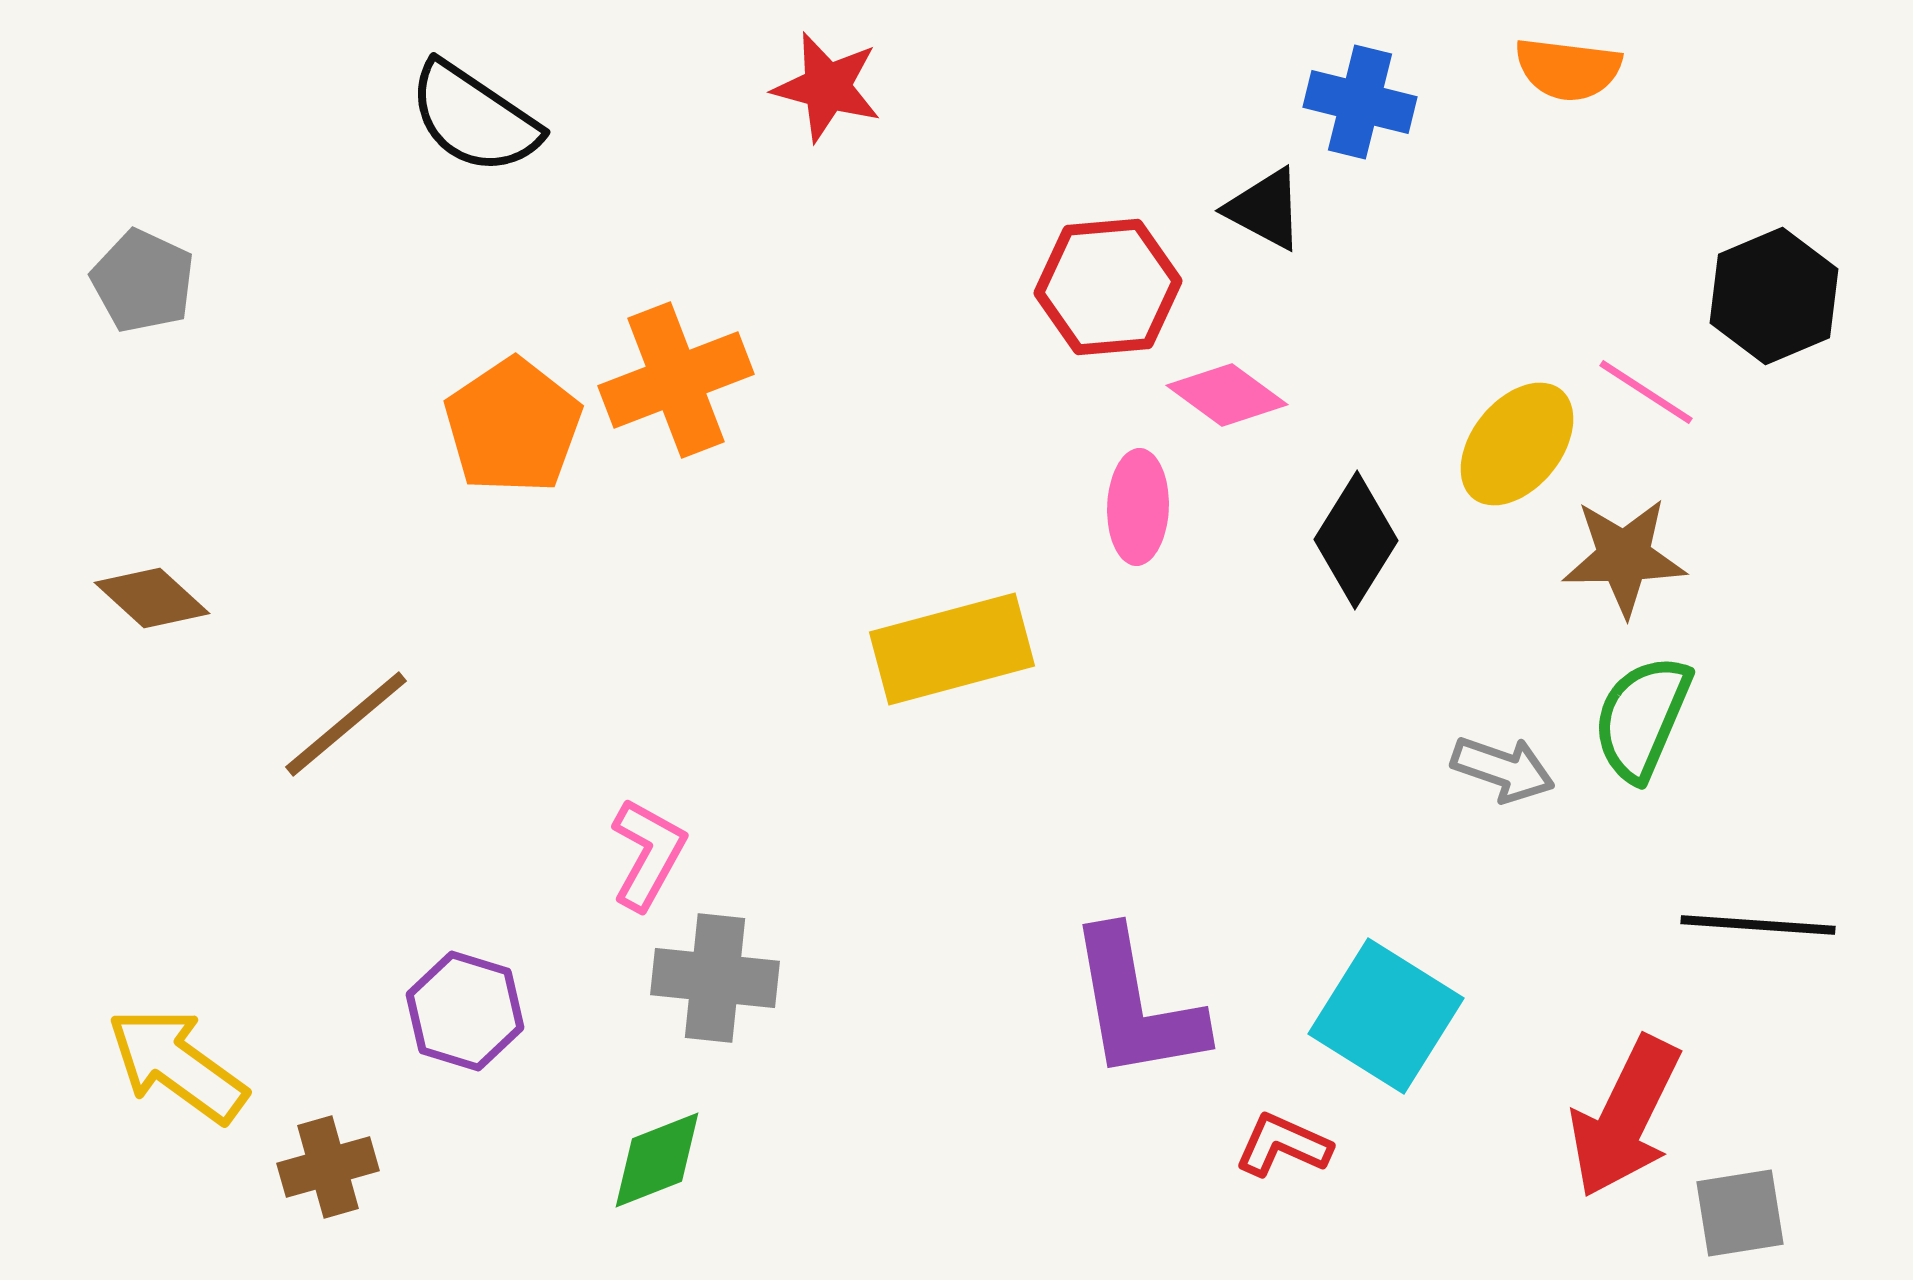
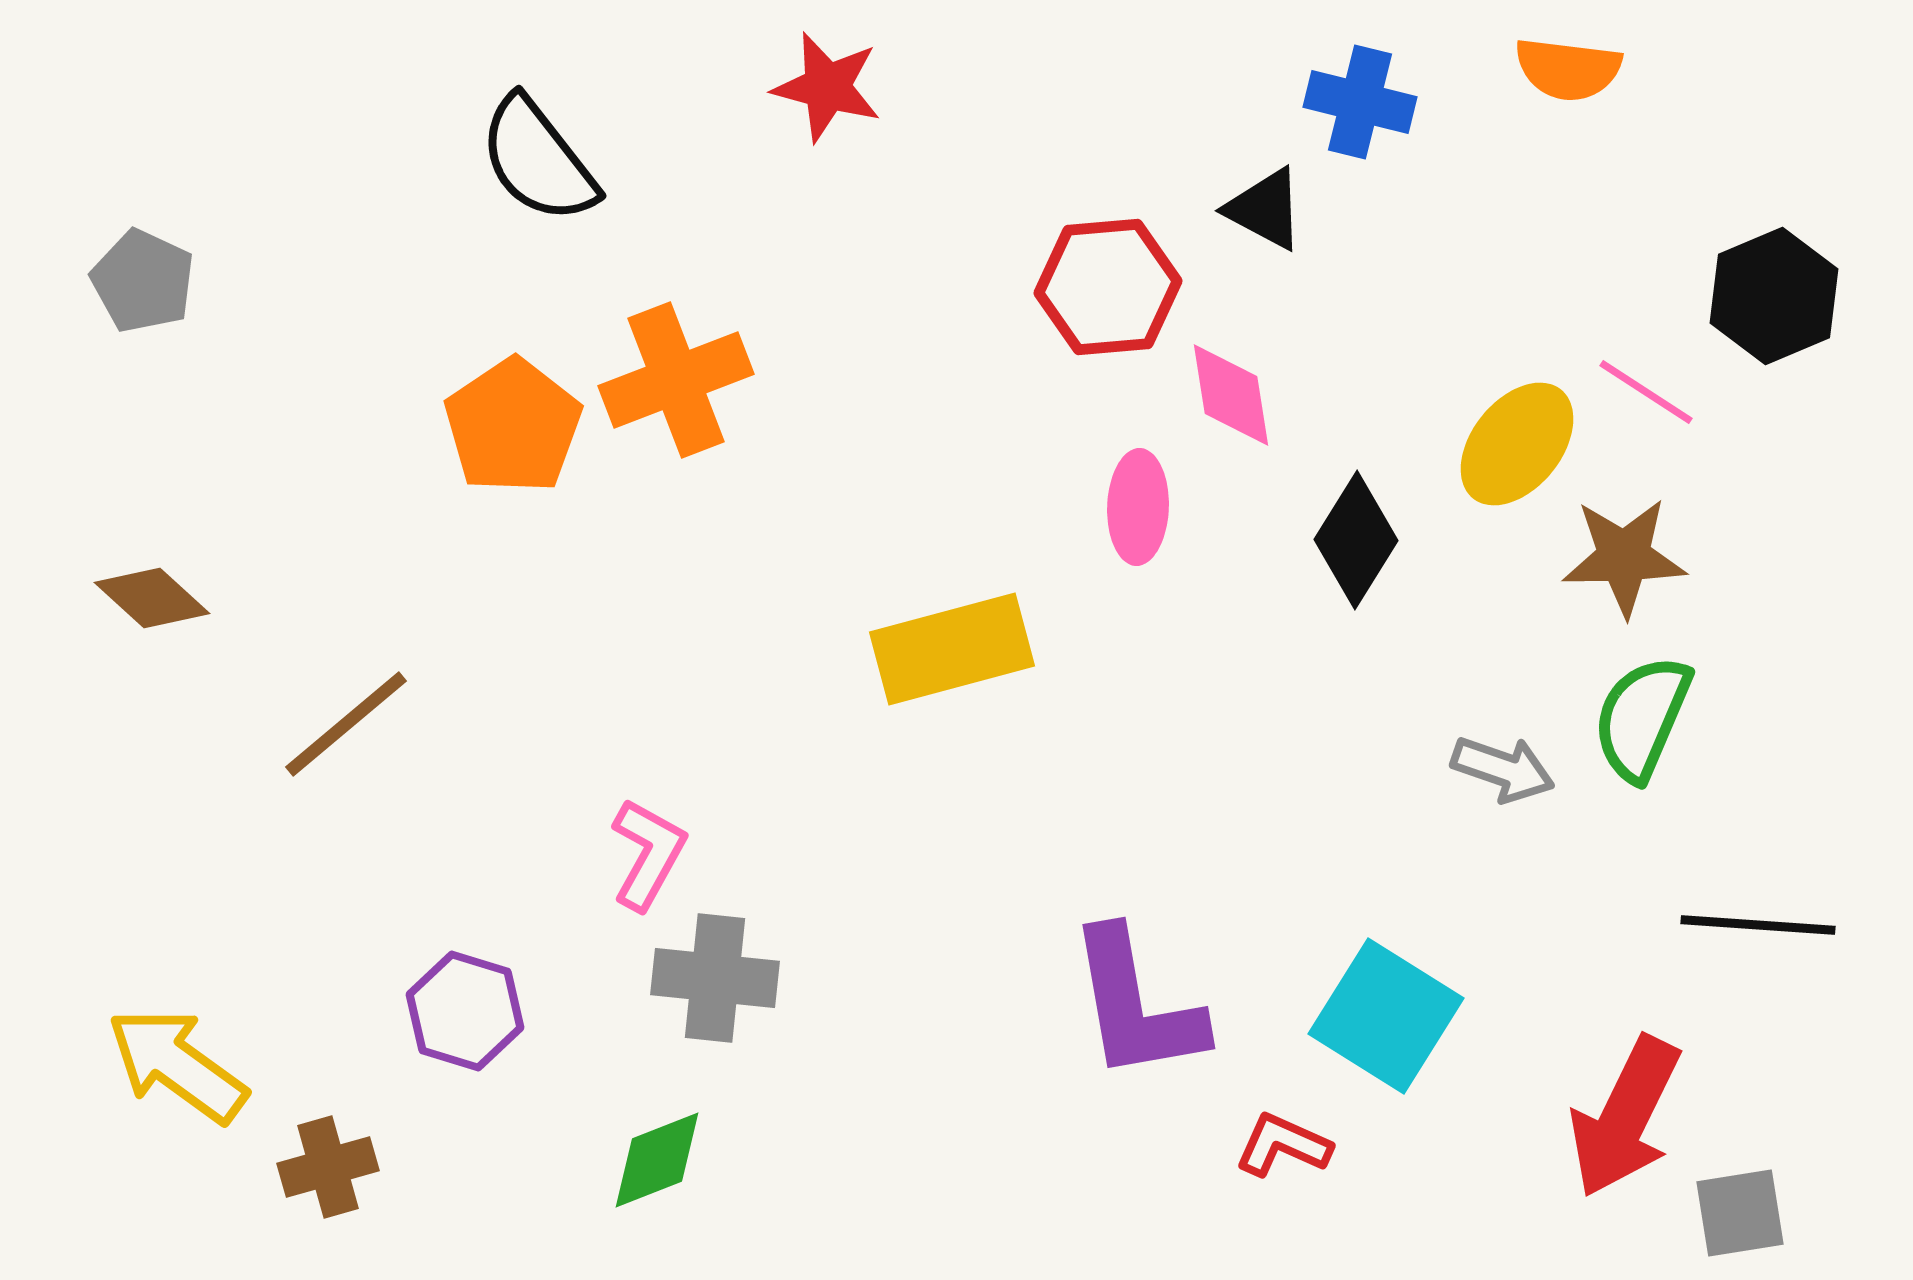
black semicircle: moved 64 px right, 42 px down; rotated 18 degrees clockwise
pink diamond: moved 4 px right; rotated 45 degrees clockwise
